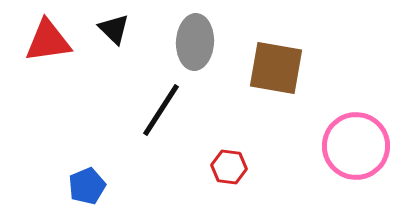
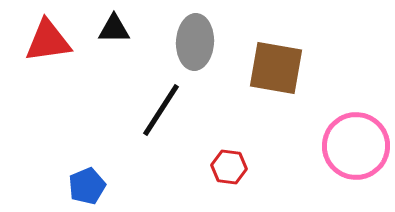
black triangle: rotated 44 degrees counterclockwise
